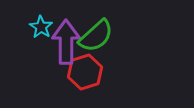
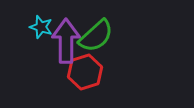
cyan star: rotated 15 degrees counterclockwise
purple arrow: moved 1 px up
